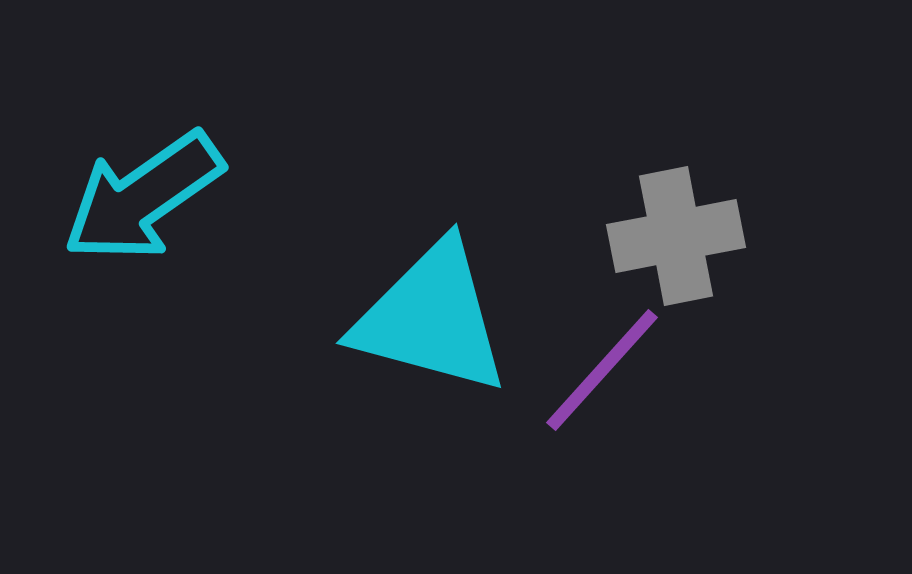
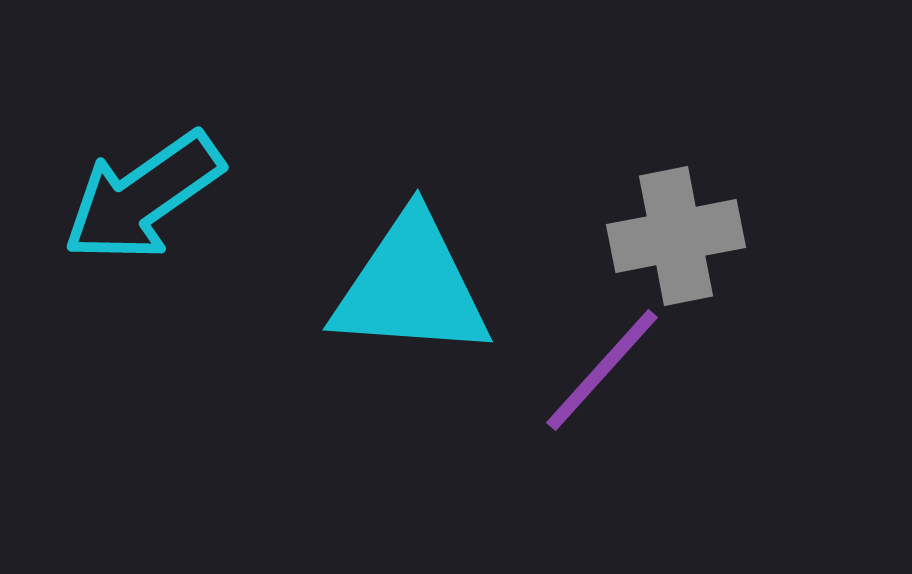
cyan triangle: moved 20 px left, 31 px up; rotated 11 degrees counterclockwise
